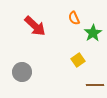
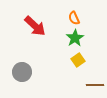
green star: moved 18 px left, 5 px down
